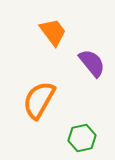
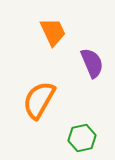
orange trapezoid: rotated 12 degrees clockwise
purple semicircle: rotated 16 degrees clockwise
